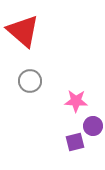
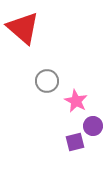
red triangle: moved 3 px up
gray circle: moved 17 px right
pink star: rotated 25 degrees clockwise
